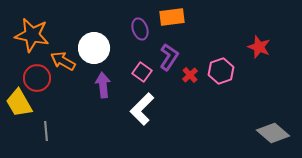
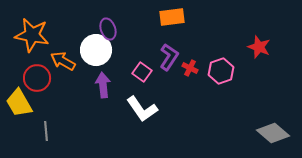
purple ellipse: moved 32 px left
white circle: moved 2 px right, 2 px down
red cross: moved 7 px up; rotated 21 degrees counterclockwise
white L-shape: rotated 80 degrees counterclockwise
